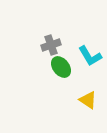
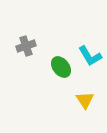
gray cross: moved 25 px left, 1 px down
yellow triangle: moved 3 px left; rotated 24 degrees clockwise
